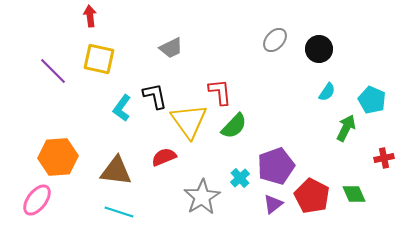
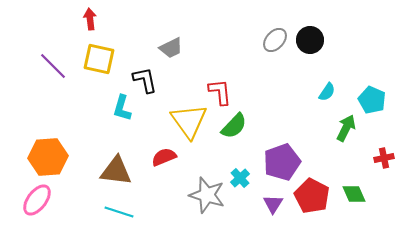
red arrow: moved 3 px down
black circle: moved 9 px left, 9 px up
purple line: moved 5 px up
black L-shape: moved 10 px left, 16 px up
cyan L-shape: rotated 20 degrees counterclockwise
orange hexagon: moved 10 px left
purple pentagon: moved 6 px right, 4 px up
gray star: moved 5 px right, 2 px up; rotated 24 degrees counterclockwise
purple triangle: rotated 20 degrees counterclockwise
